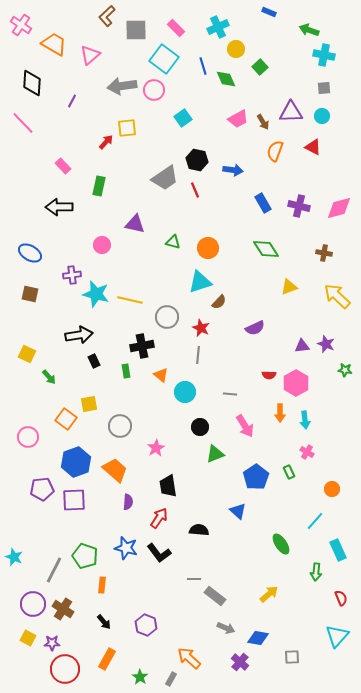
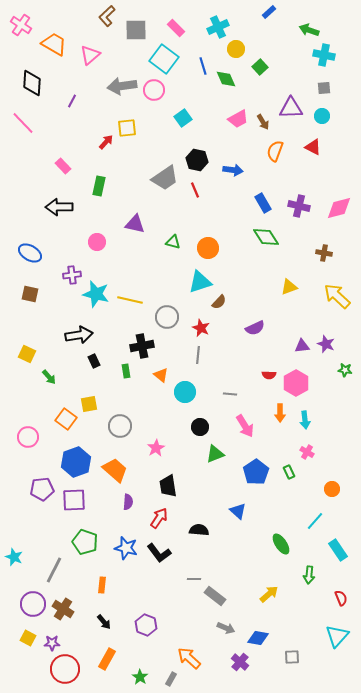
blue rectangle at (269, 12): rotated 64 degrees counterclockwise
purple triangle at (291, 112): moved 4 px up
pink circle at (102, 245): moved 5 px left, 3 px up
green diamond at (266, 249): moved 12 px up
blue pentagon at (256, 477): moved 5 px up
cyan rectangle at (338, 550): rotated 10 degrees counterclockwise
green pentagon at (85, 556): moved 14 px up
green arrow at (316, 572): moved 7 px left, 3 px down
